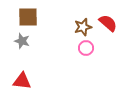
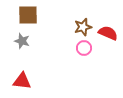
brown square: moved 2 px up
red semicircle: moved 10 px down; rotated 18 degrees counterclockwise
pink circle: moved 2 px left
